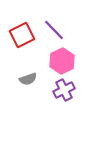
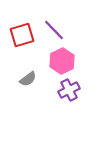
red square: rotated 10 degrees clockwise
gray semicircle: rotated 18 degrees counterclockwise
purple cross: moved 5 px right
